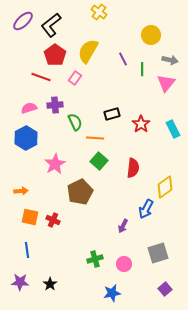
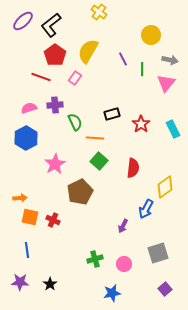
orange arrow: moved 1 px left, 7 px down
